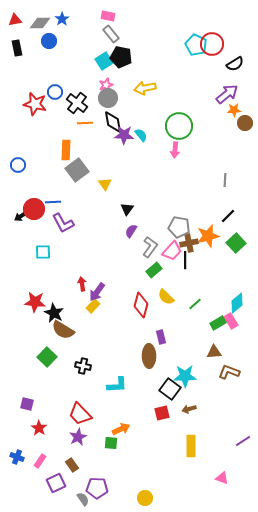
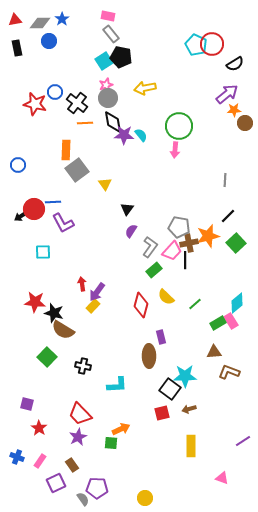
black star at (54, 313): rotated 12 degrees counterclockwise
